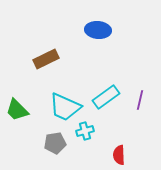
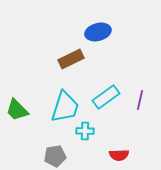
blue ellipse: moved 2 px down; rotated 20 degrees counterclockwise
brown rectangle: moved 25 px right
cyan trapezoid: rotated 96 degrees counterclockwise
cyan cross: rotated 18 degrees clockwise
gray pentagon: moved 13 px down
red semicircle: rotated 90 degrees counterclockwise
